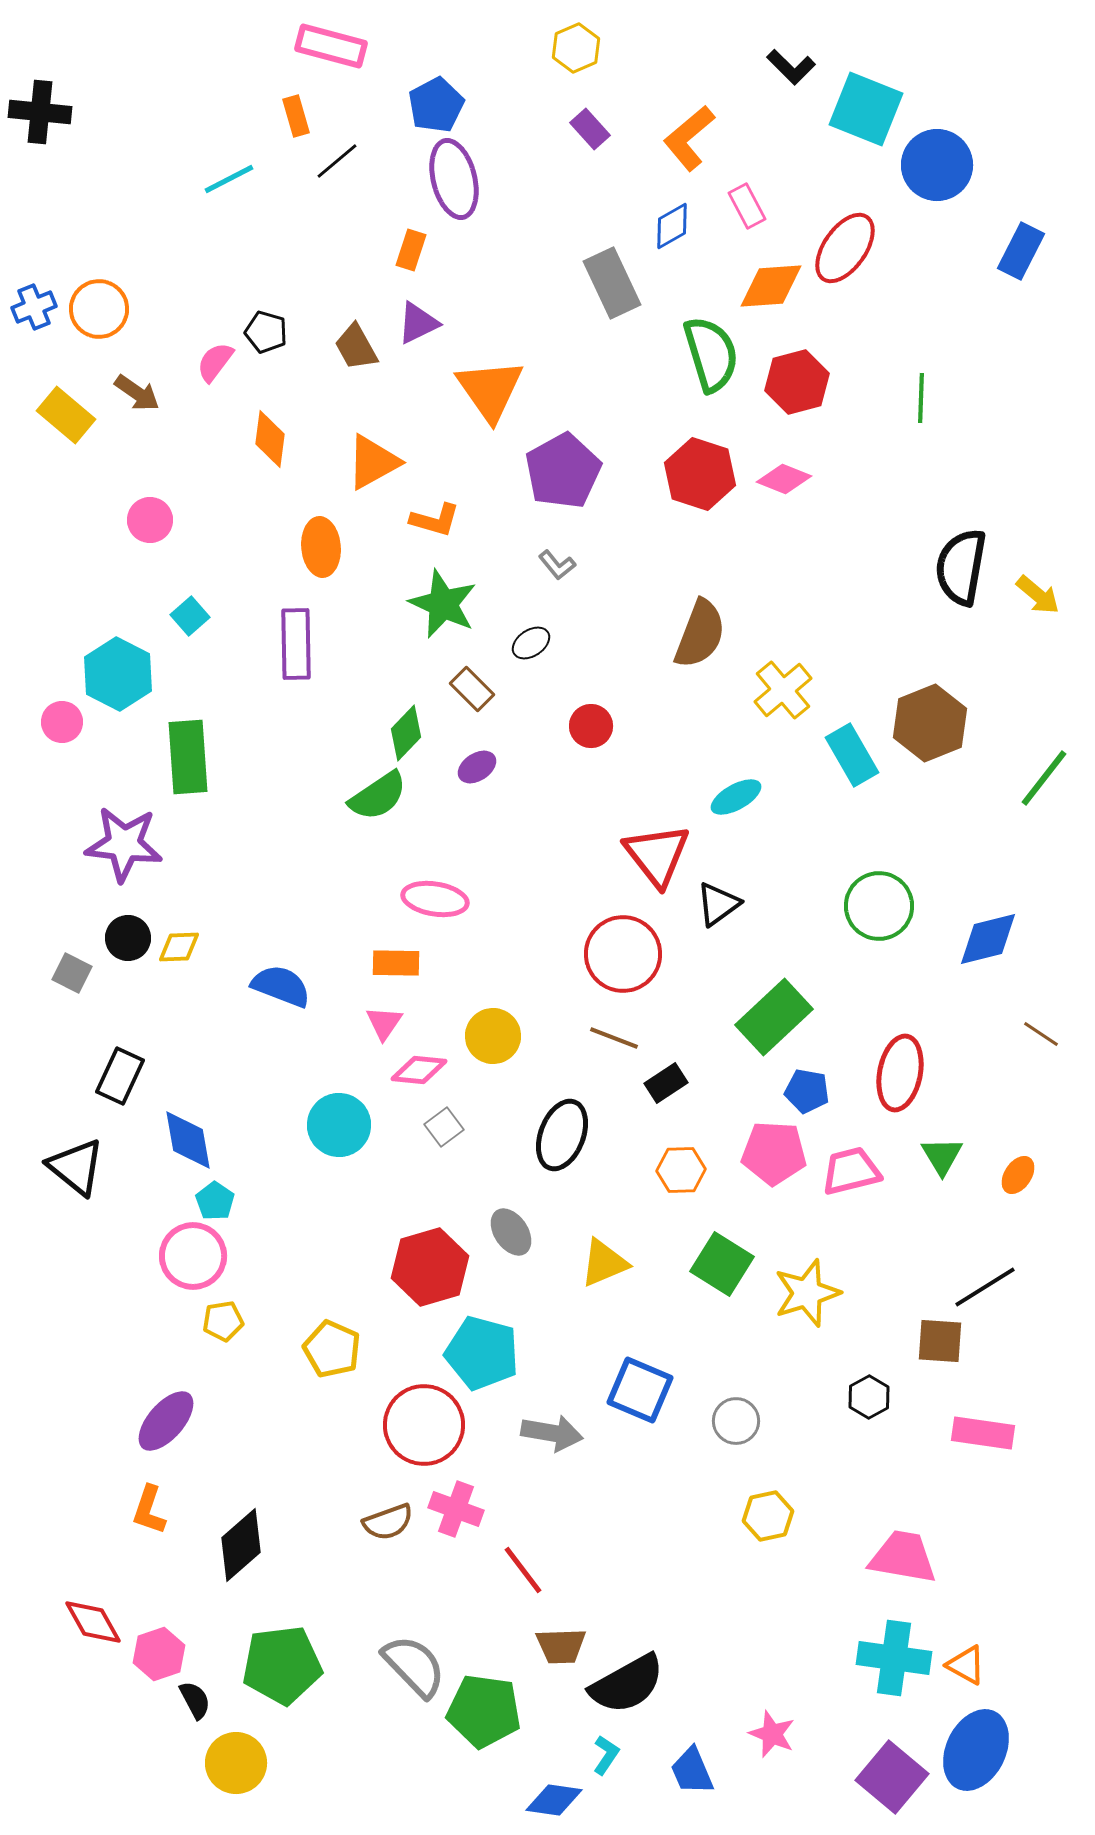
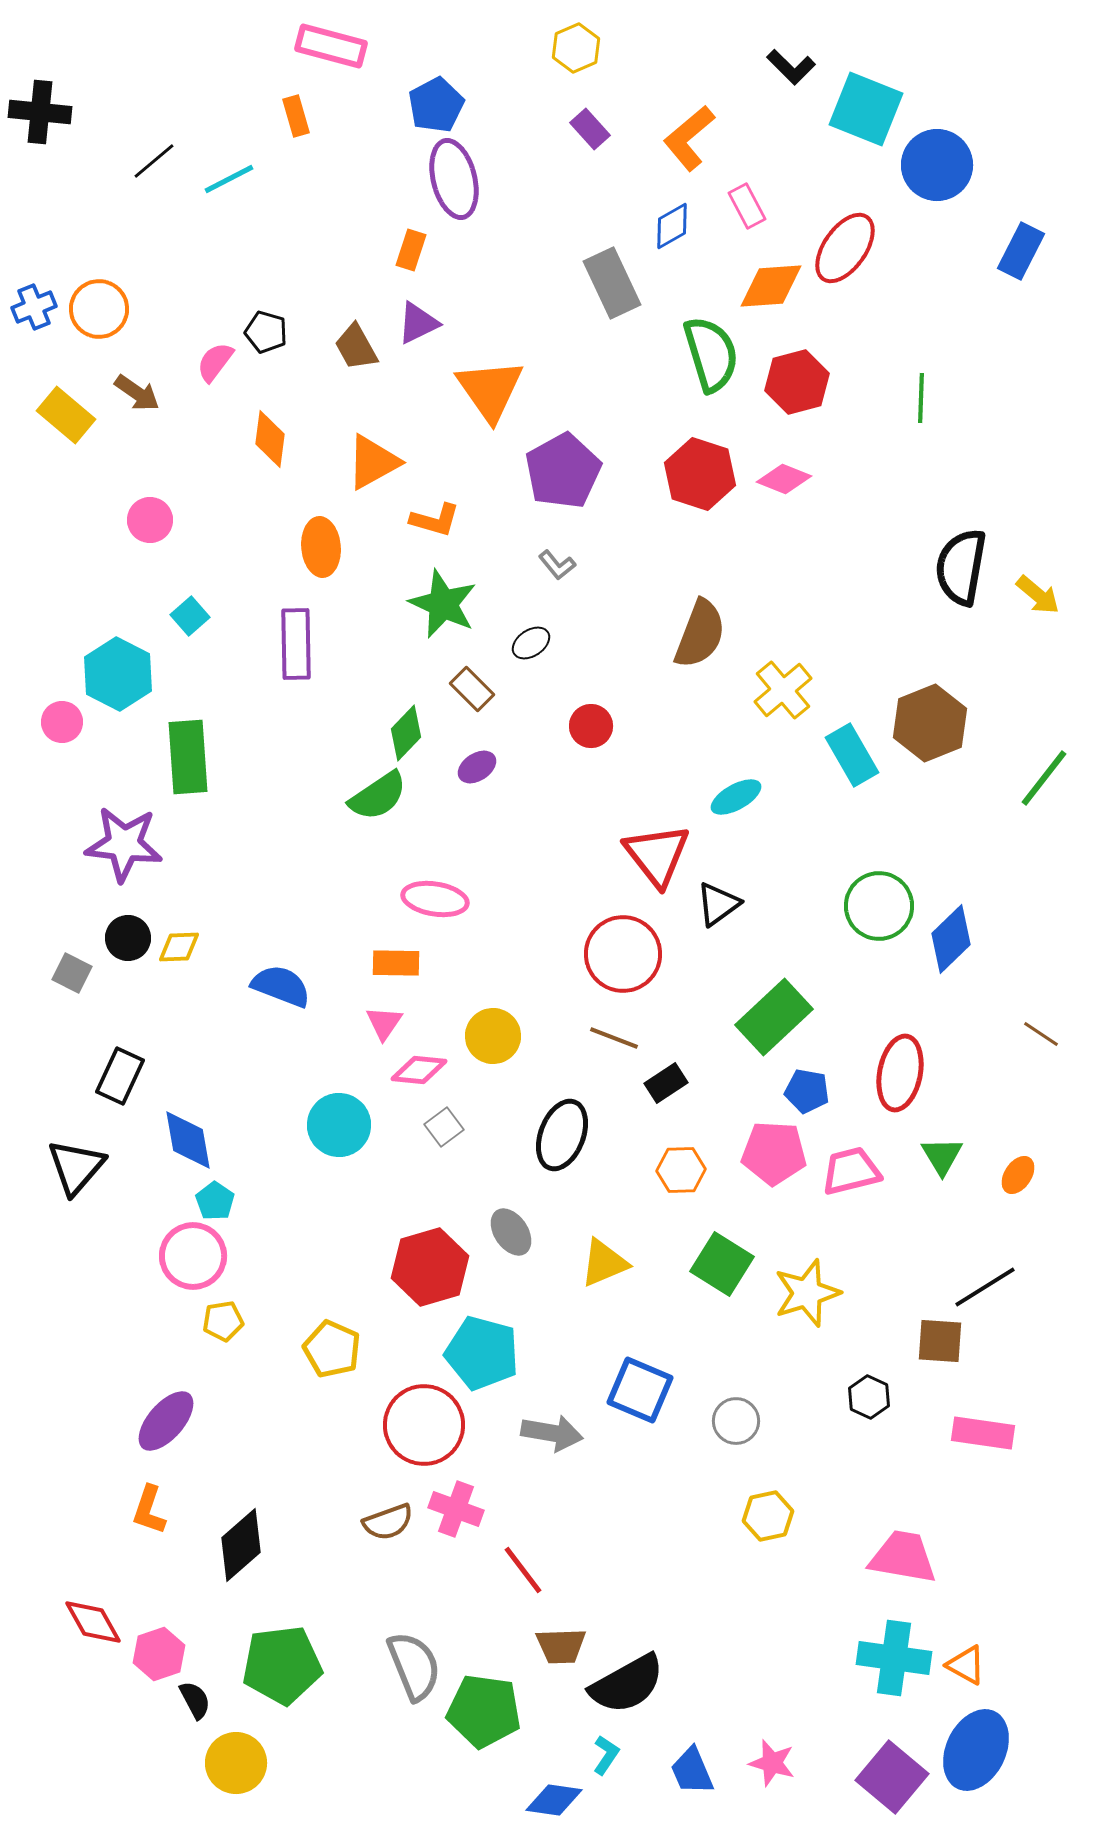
black line at (337, 161): moved 183 px left
blue diamond at (988, 939): moved 37 px left; rotated 30 degrees counterclockwise
black triangle at (76, 1167): rotated 32 degrees clockwise
black hexagon at (869, 1397): rotated 6 degrees counterclockwise
gray semicircle at (414, 1666): rotated 22 degrees clockwise
pink star at (772, 1734): moved 29 px down; rotated 6 degrees counterclockwise
